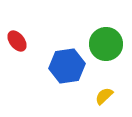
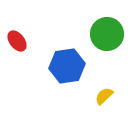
green circle: moved 1 px right, 10 px up
